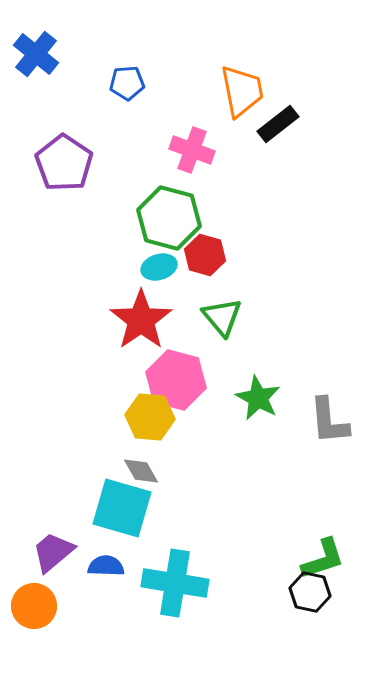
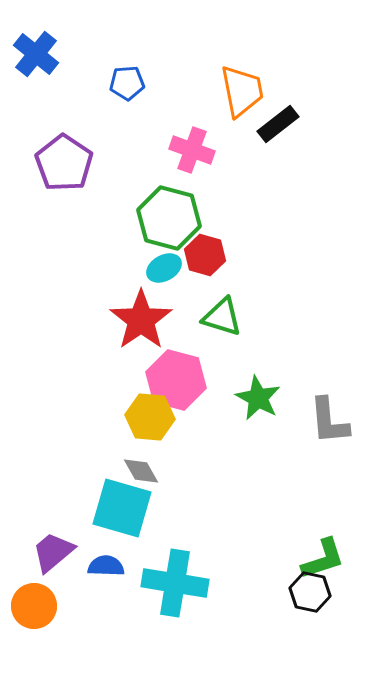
cyan ellipse: moved 5 px right, 1 px down; rotated 12 degrees counterclockwise
green triangle: rotated 33 degrees counterclockwise
